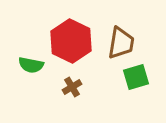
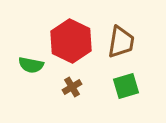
brown trapezoid: moved 1 px up
green square: moved 10 px left, 9 px down
